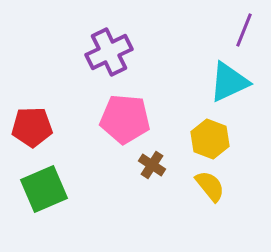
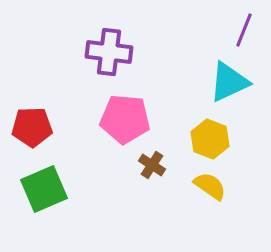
purple cross: rotated 33 degrees clockwise
yellow semicircle: rotated 16 degrees counterclockwise
